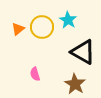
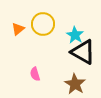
cyan star: moved 7 px right, 15 px down
yellow circle: moved 1 px right, 3 px up
